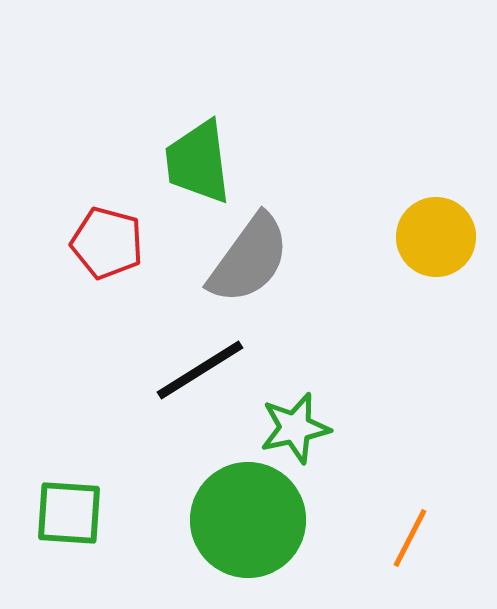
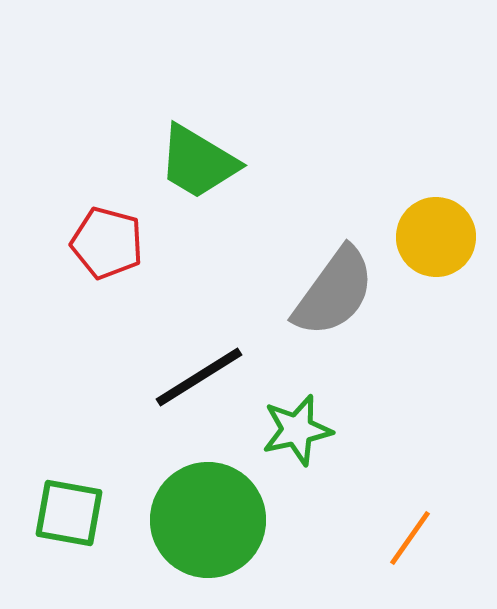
green trapezoid: rotated 52 degrees counterclockwise
gray semicircle: moved 85 px right, 33 px down
black line: moved 1 px left, 7 px down
green star: moved 2 px right, 2 px down
green square: rotated 6 degrees clockwise
green circle: moved 40 px left
orange line: rotated 8 degrees clockwise
